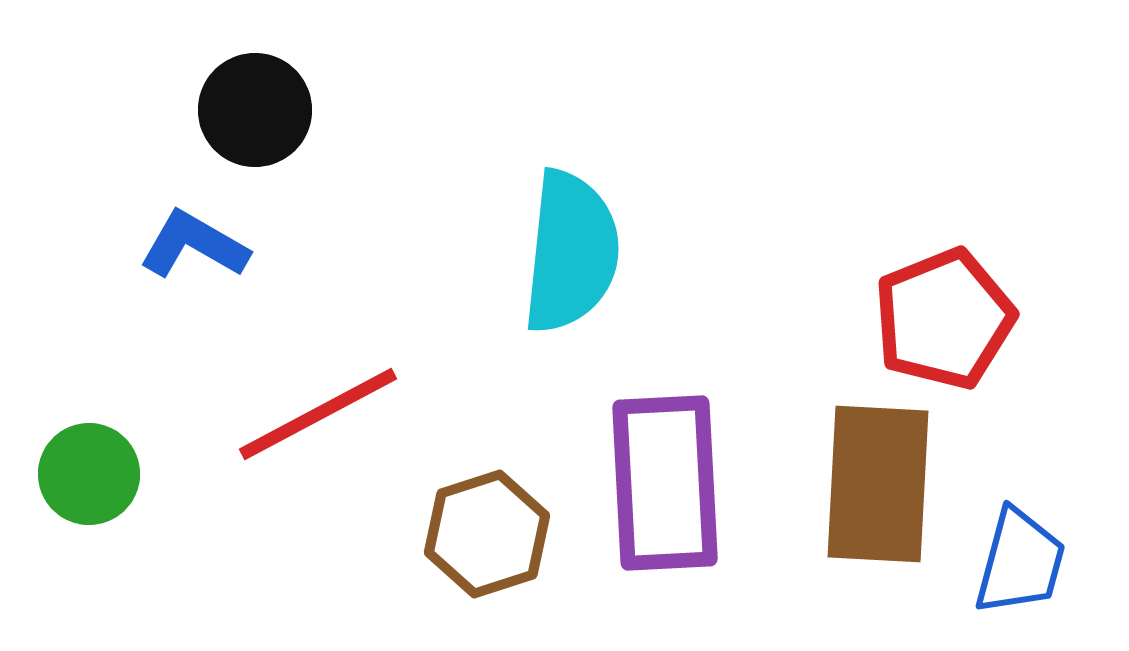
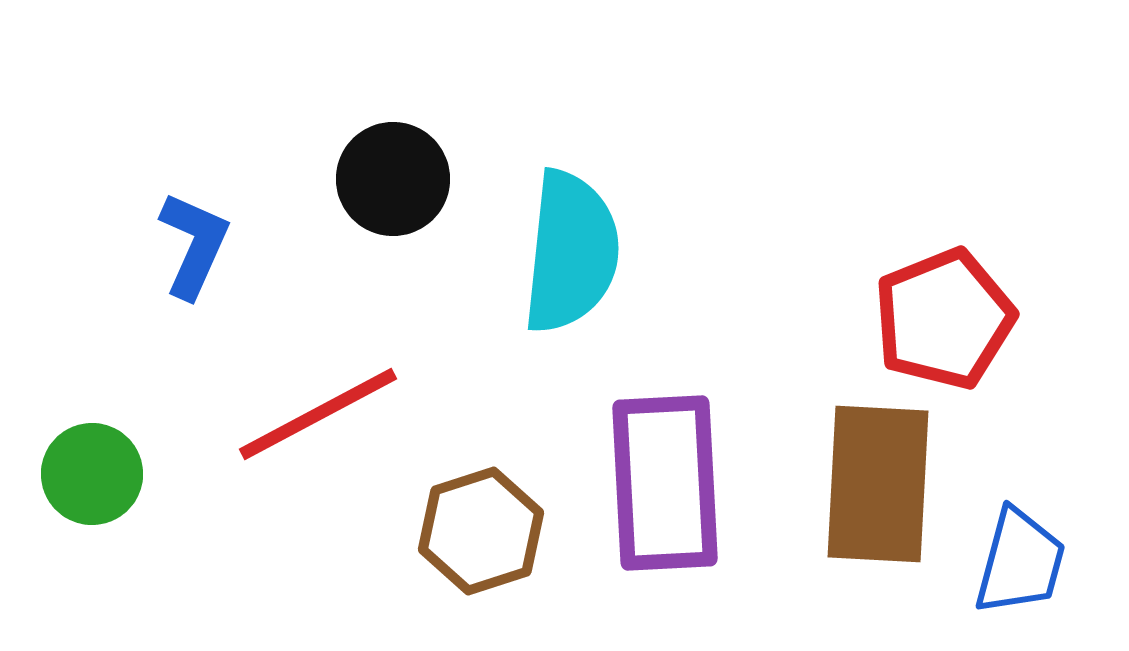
black circle: moved 138 px right, 69 px down
blue L-shape: rotated 84 degrees clockwise
green circle: moved 3 px right
brown hexagon: moved 6 px left, 3 px up
